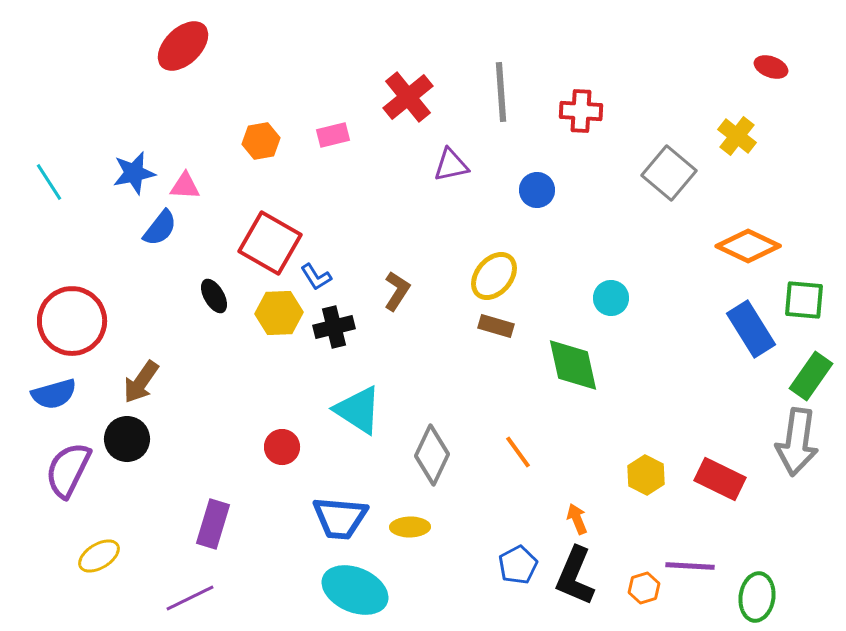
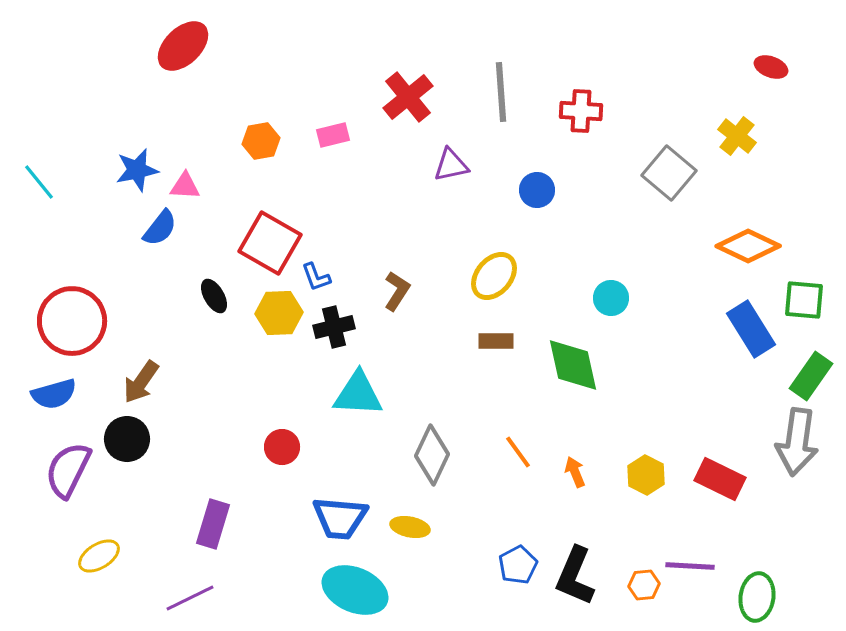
blue star at (134, 173): moved 3 px right, 3 px up
cyan line at (49, 182): moved 10 px left; rotated 6 degrees counterclockwise
blue L-shape at (316, 277): rotated 12 degrees clockwise
brown rectangle at (496, 326): moved 15 px down; rotated 16 degrees counterclockwise
cyan triangle at (358, 410): moved 16 px up; rotated 30 degrees counterclockwise
orange arrow at (577, 519): moved 2 px left, 47 px up
yellow ellipse at (410, 527): rotated 12 degrees clockwise
orange hexagon at (644, 588): moved 3 px up; rotated 12 degrees clockwise
